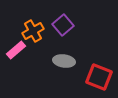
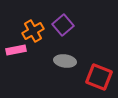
pink rectangle: rotated 30 degrees clockwise
gray ellipse: moved 1 px right
